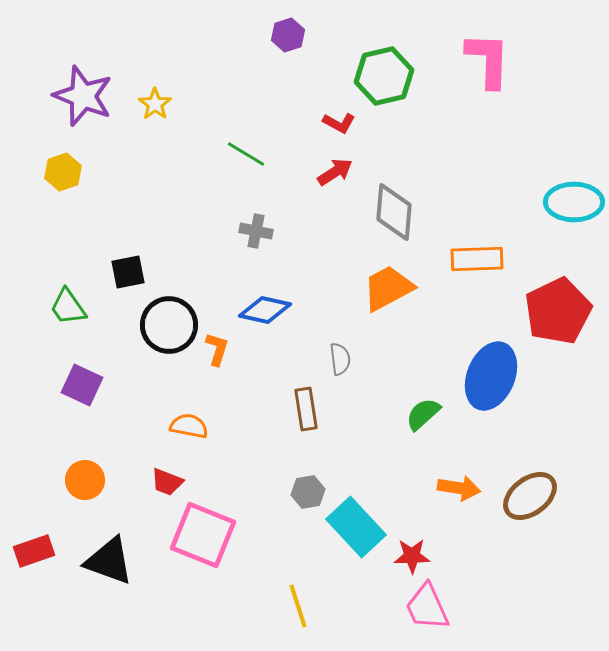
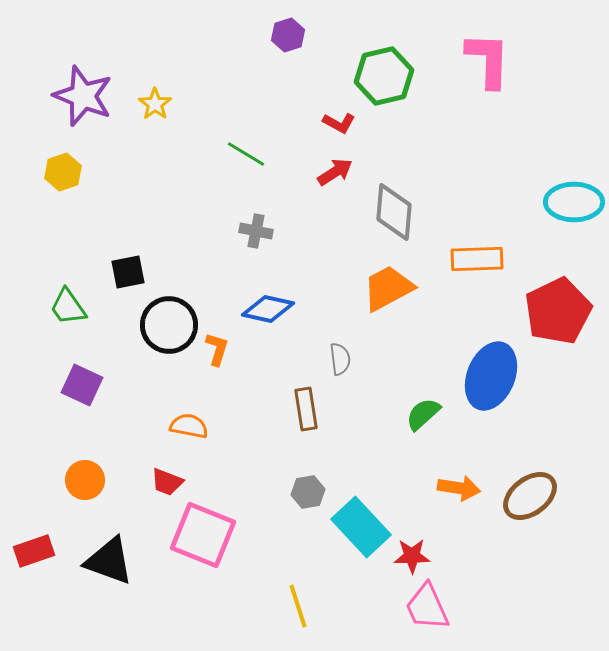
blue diamond: moved 3 px right, 1 px up
cyan rectangle: moved 5 px right
